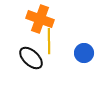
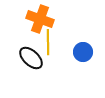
yellow line: moved 1 px left, 1 px down
blue circle: moved 1 px left, 1 px up
